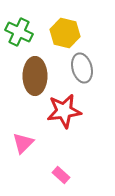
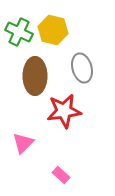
yellow hexagon: moved 12 px left, 3 px up
